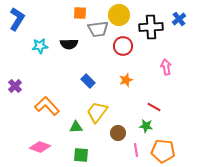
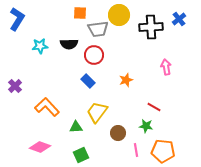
red circle: moved 29 px left, 9 px down
orange L-shape: moved 1 px down
green square: rotated 28 degrees counterclockwise
